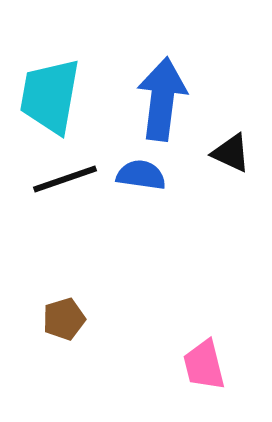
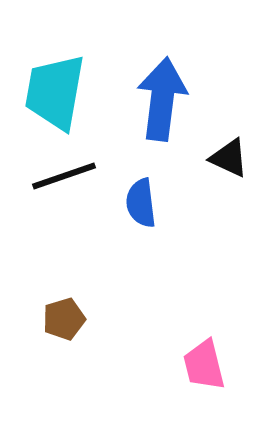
cyan trapezoid: moved 5 px right, 4 px up
black triangle: moved 2 px left, 5 px down
blue semicircle: moved 28 px down; rotated 105 degrees counterclockwise
black line: moved 1 px left, 3 px up
